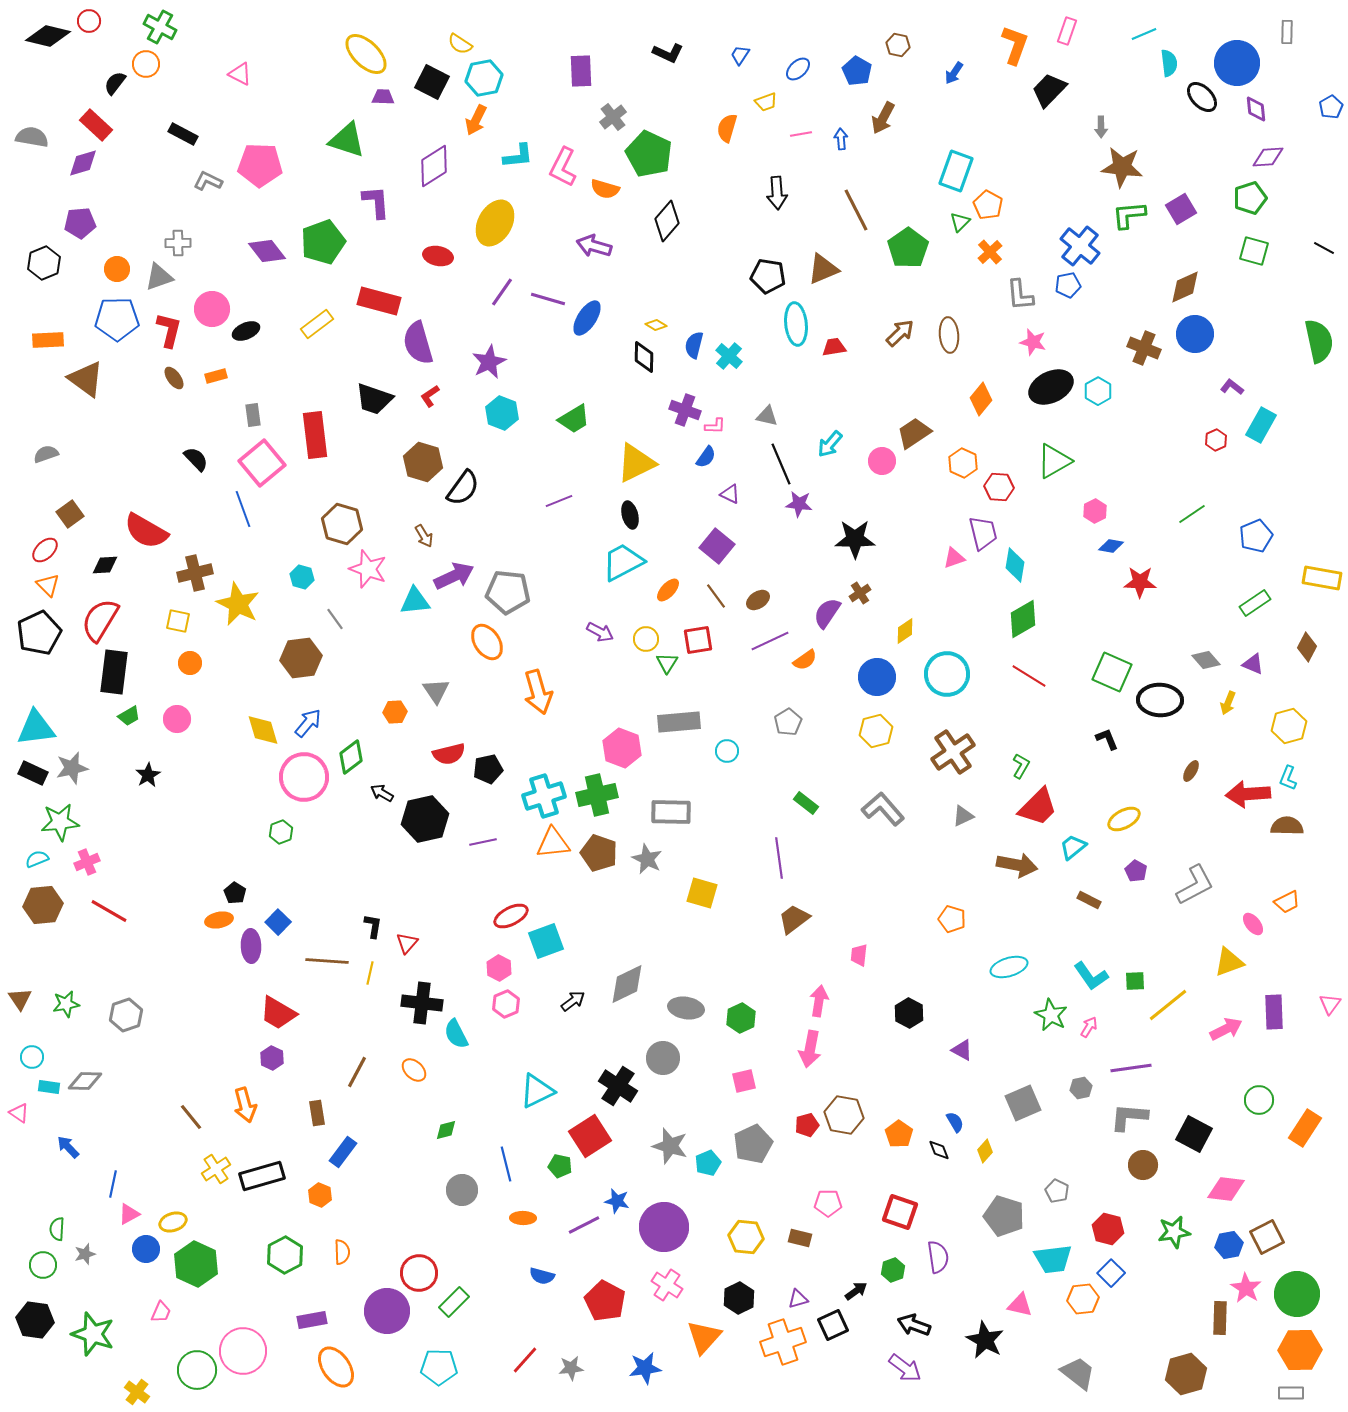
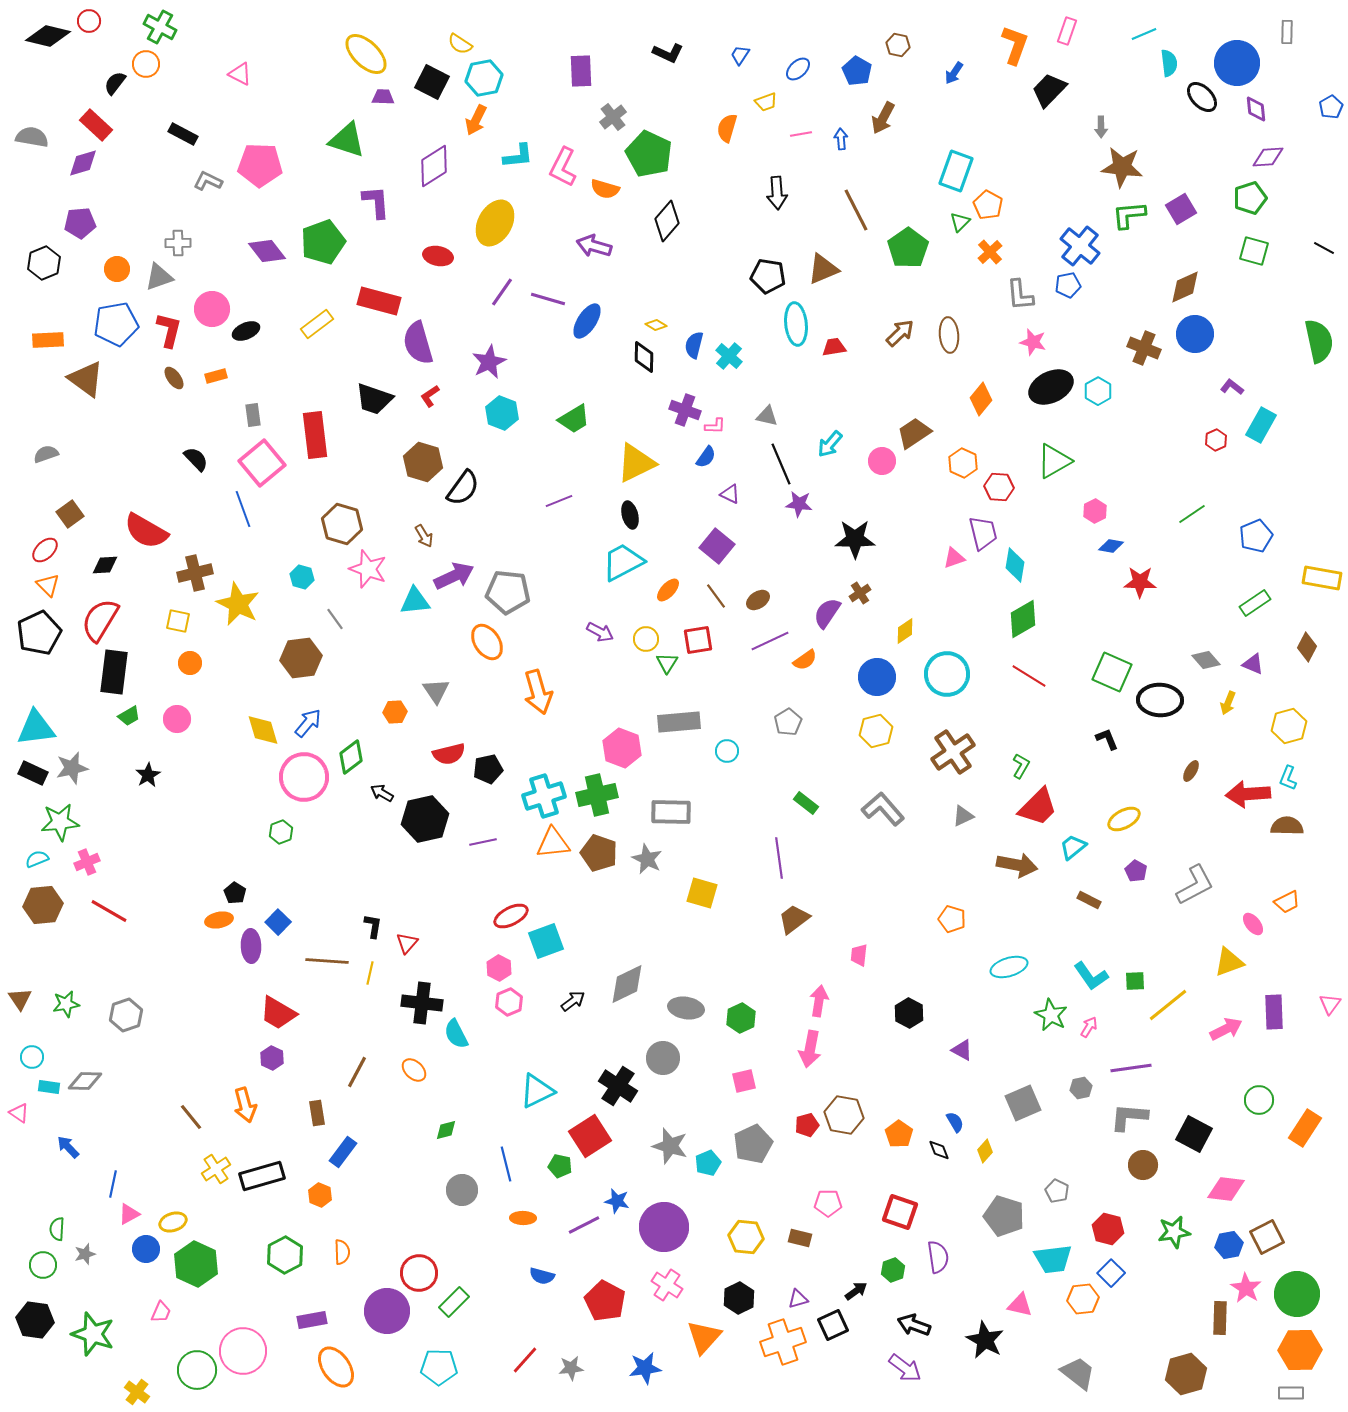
blue ellipse at (587, 318): moved 3 px down
blue pentagon at (117, 319): moved 1 px left, 5 px down; rotated 9 degrees counterclockwise
pink hexagon at (506, 1004): moved 3 px right, 2 px up
